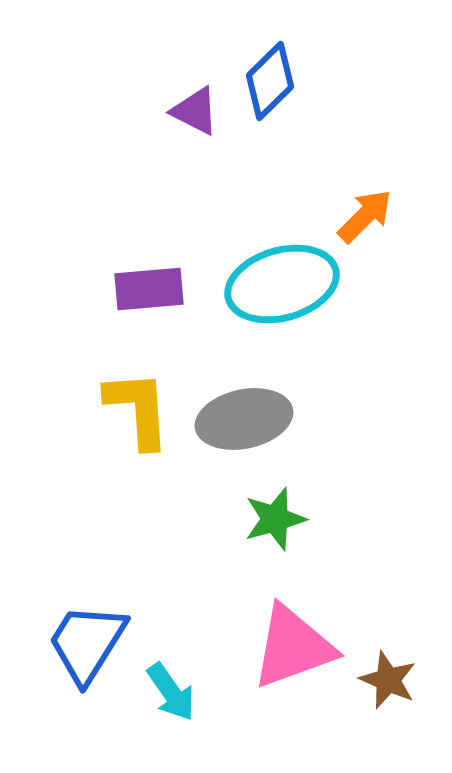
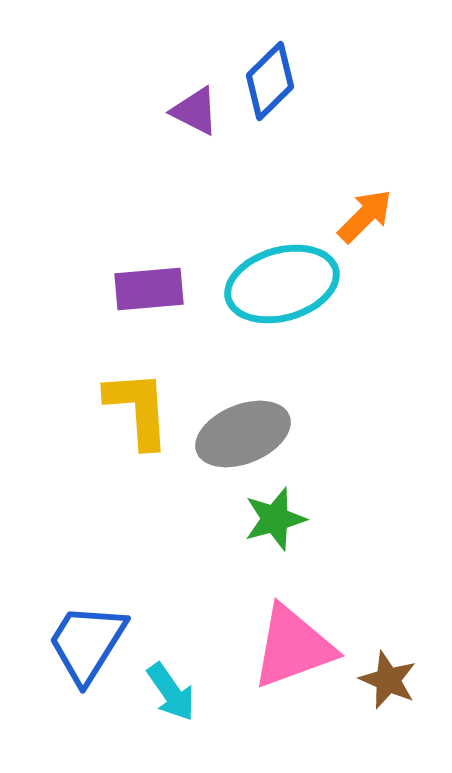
gray ellipse: moved 1 px left, 15 px down; rotated 10 degrees counterclockwise
